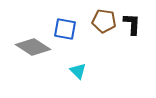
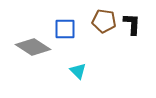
blue square: rotated 10 degrees counterclockwise
